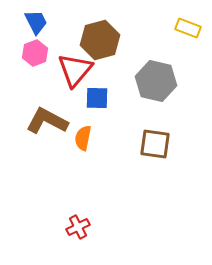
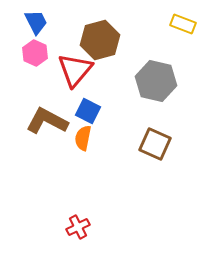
yellow rectangle: moved 5 px left, 4 px up
pink hexagon: rotated 15 degrees counterclockwise
blue square: moved 9 px left, 13 px down; rotated 25 degrees clockwise
brown square: rotated 16 degrees clockwise
